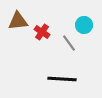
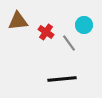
red cross: moved 4 px right
black line: rotated 8 degrees counterclockwise
